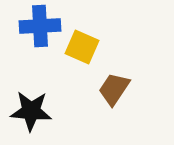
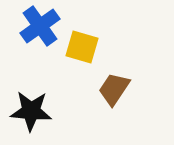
blue cross: rotated 33 degrees counterclockwise
yellow square: rotated 8 degrees counterclockwise
